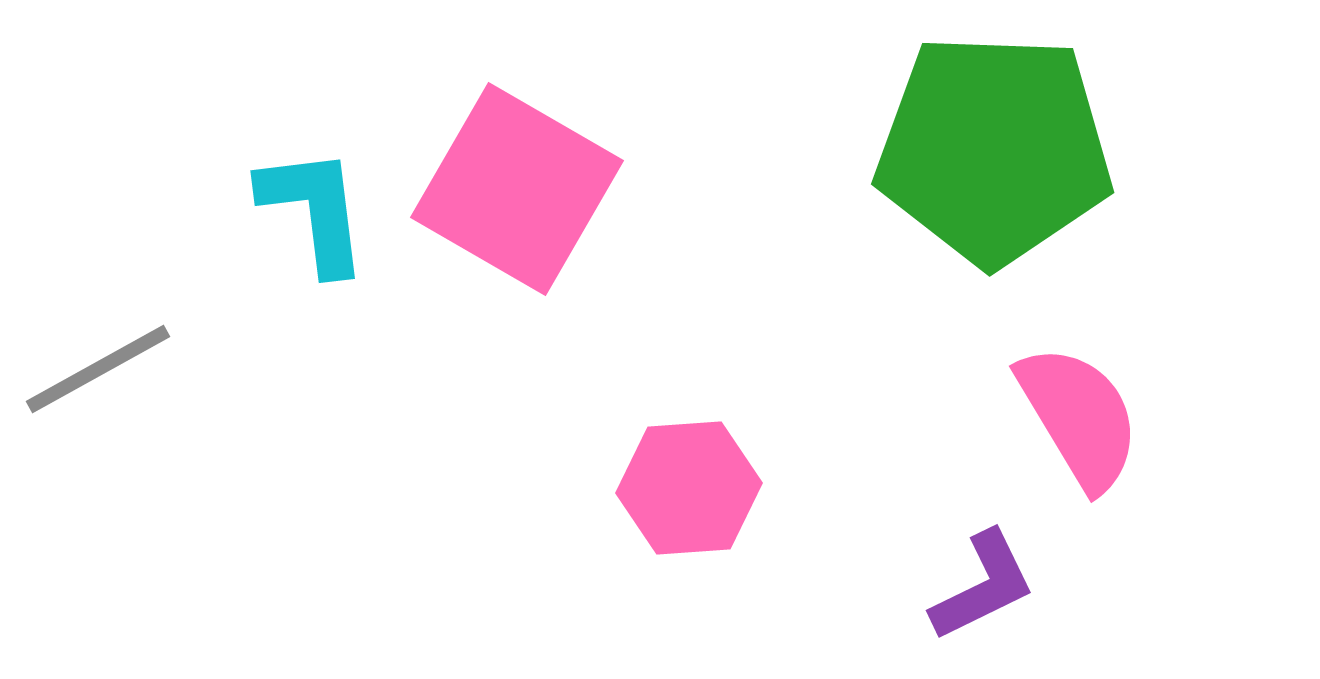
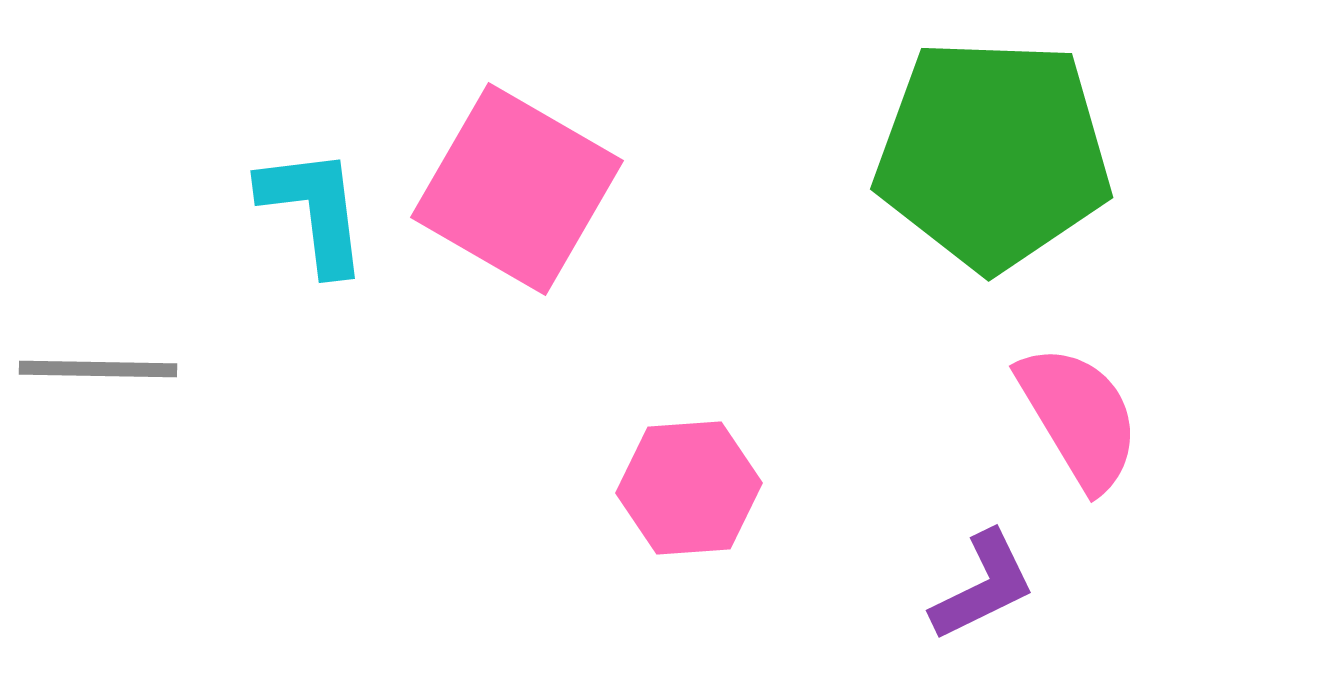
green pentagon: moved 1 px left, 5 px down
gray line: rotated 30 degrees clockwise
